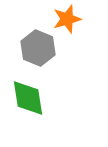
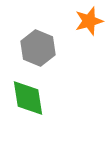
orange star: moved 22 px right, 2 px down
